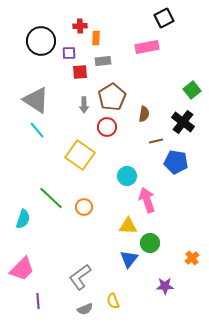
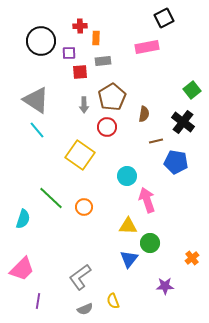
purple line: rotated 14 degrees clockwise
